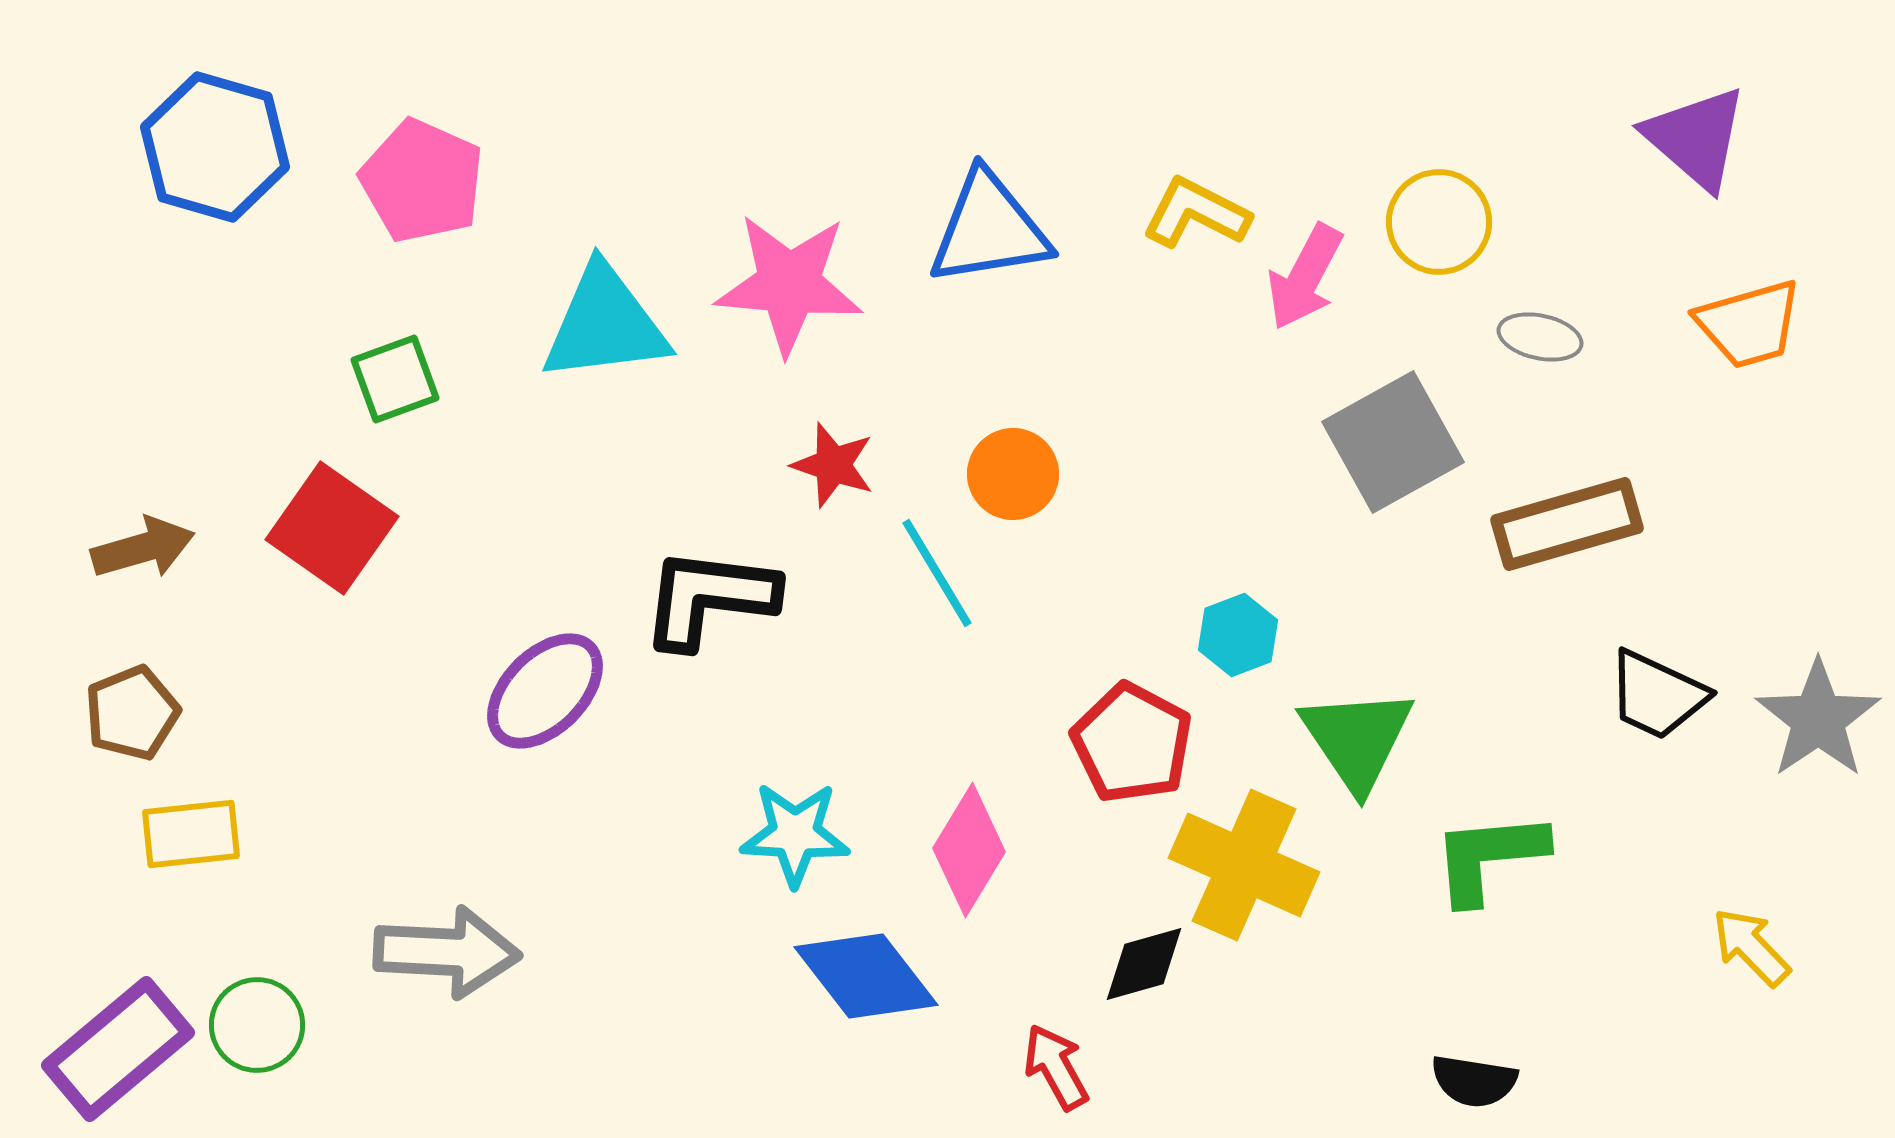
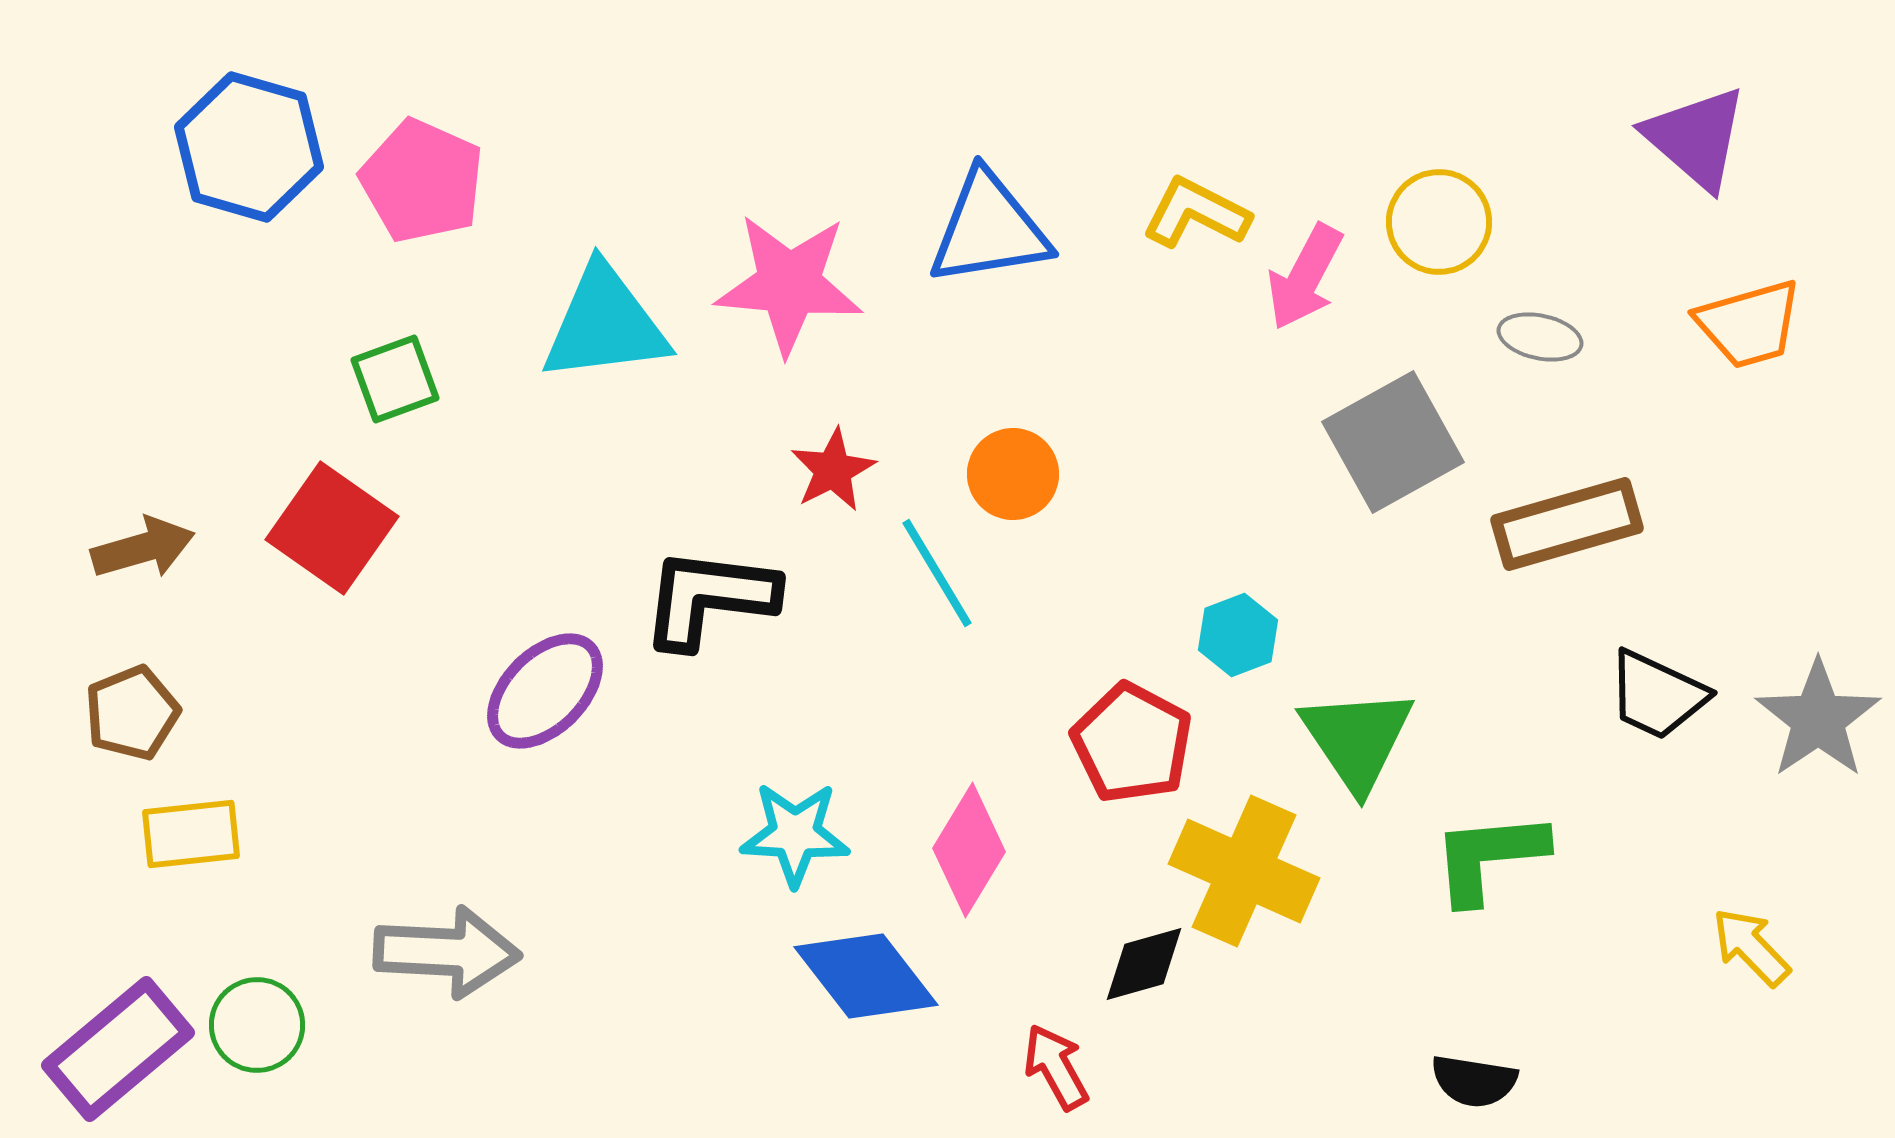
blue hexagon: moved 34 px right
red star: moved 5 px down; rotated 26 degrees clockwise
yellow cross: moved 6 px down
